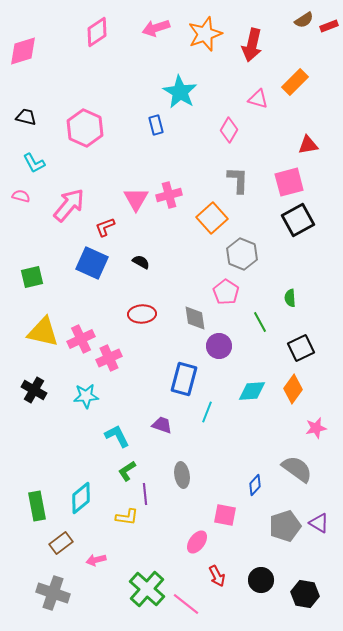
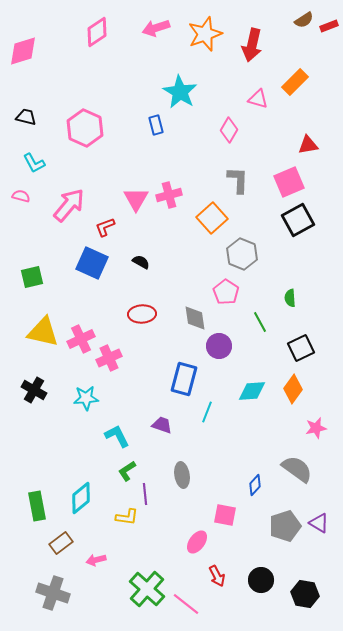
pink square at (289, 182): rotated 8 degrees counterclockwise
cyan star at (86, 396): moved 2 px down
